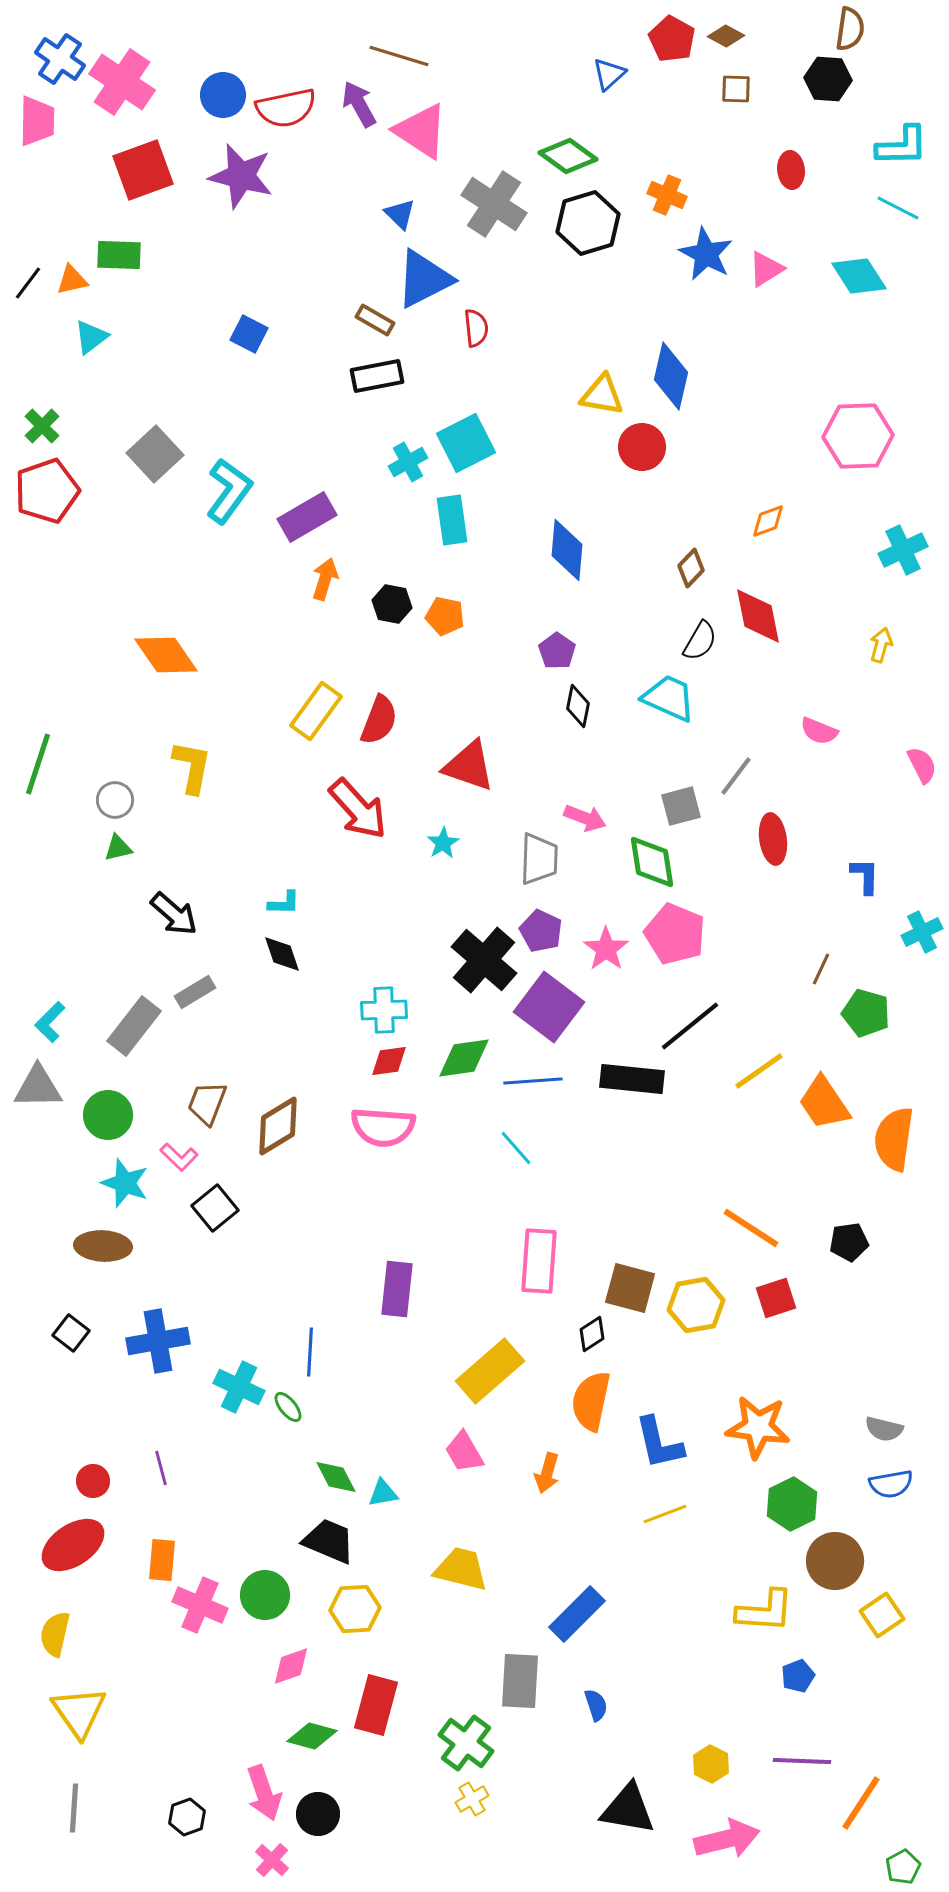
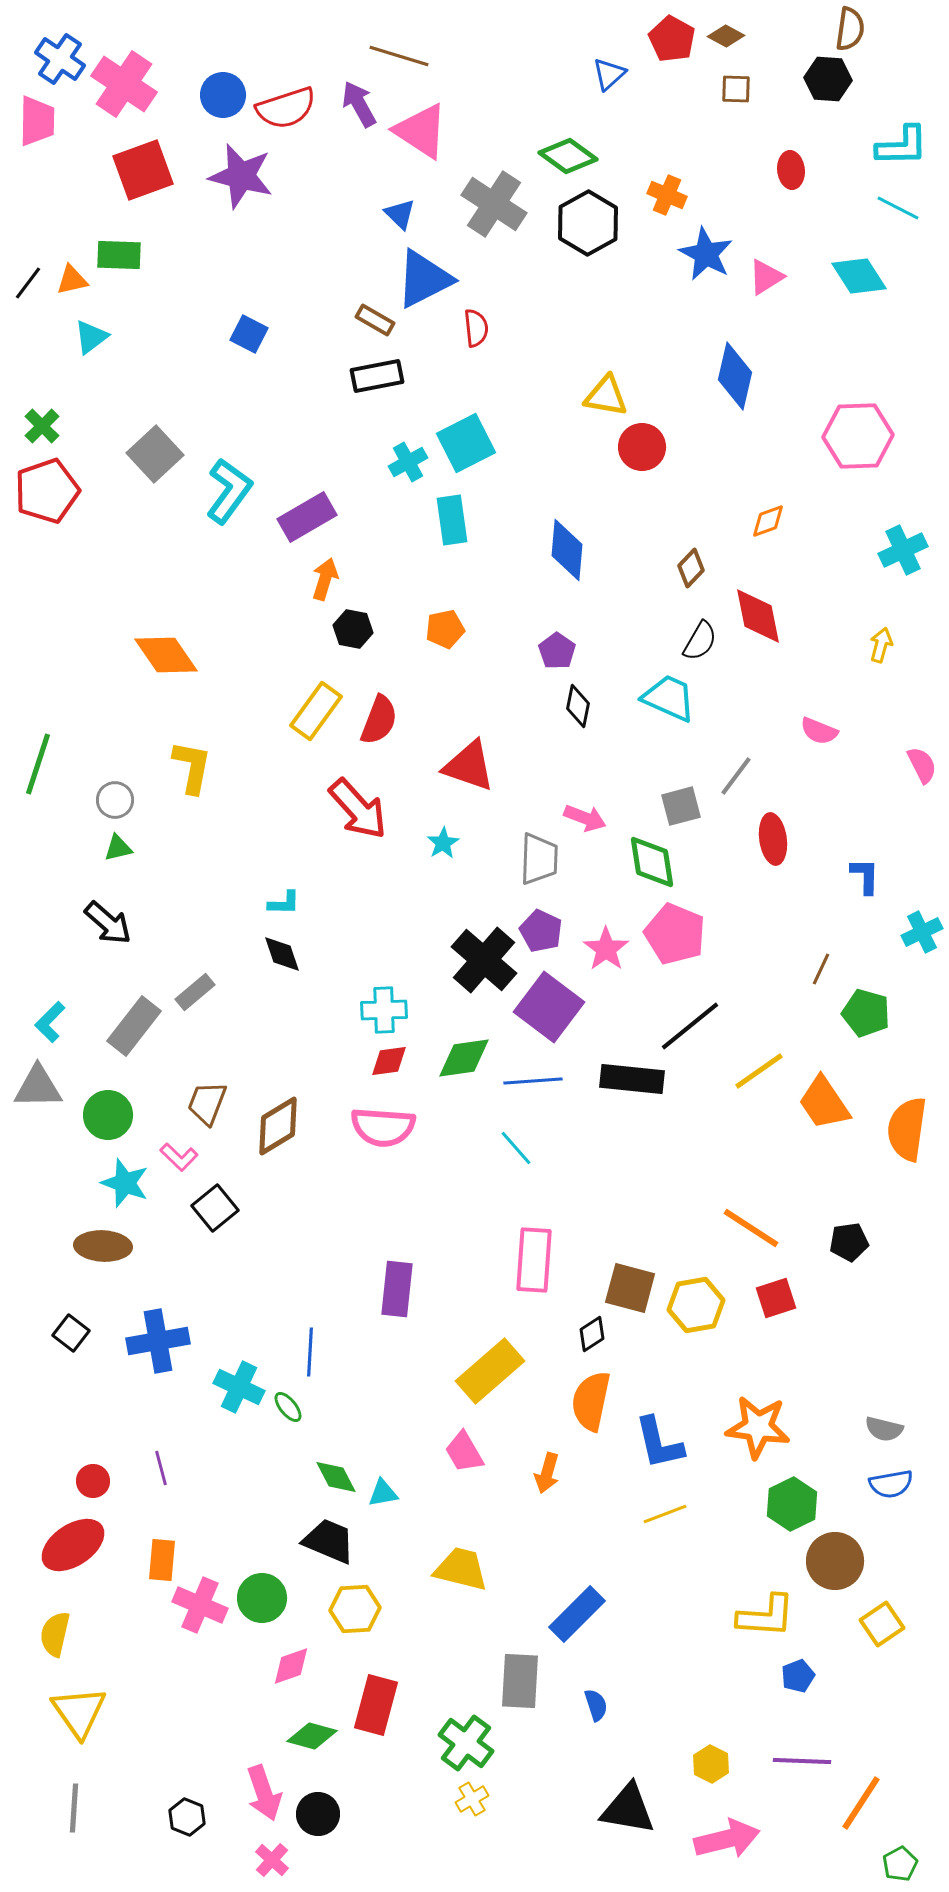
pink cross at (122, 82): moved 2 px right, 2 px down
red semicircle at (286, 108): rotated 6 degrees counterclockwise
black hexagon at (588, 223): rotated 12 degrees counterclockwise
pink triangle at (766, 269): moved 8 px down
blue diamond at (671, 376): moved 64 px right
yellow triangle at (602, 395): moved 4 px right, 1 px down
black hexagon at (392, 604): moved 39 px left, 25 px down
orange pentagon at (445, 616): moved 13 px down; rotated 24 degrees counterclockwise
black arrow at (174, 914): moved 66 px left, 9 px down
gray rectangle at (195, 992): rotated 9 degrees counterclockwise
orange semicircle at (894, 1139): moved 13 px right, 10 px up
pink rectangle at (539, 1261): moved 5 px left, 1 px up
green circle at (265, 1595): moved 3 px left, 3 px down
yellow L-shape at (765, 1611): moved 1 px right, 5 px down
yellow square at (882, 1615): moved 9 px down
black hexagon at (187, 1817): rotated 18 degrees counterclockwise
green pentagon at (903, 1867): moved 3 px left, 3 px up
